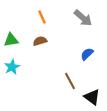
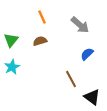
gray arrow: moved 3 px left, 7 px down
green triangle: rotated 42 degrees counterclockwise
brown line: moved 1 px right, 2 px up
